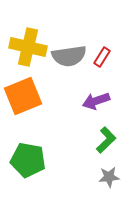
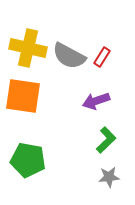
yellow cross: moved 1 px down
gray semicircle: rotated 36 degrees clockwise
orange square: rotated 30 degrees clockwise
